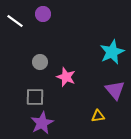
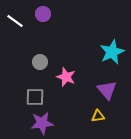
purple triangle: moved 8 px left
purple star: rotated 20 degrees clockwise
